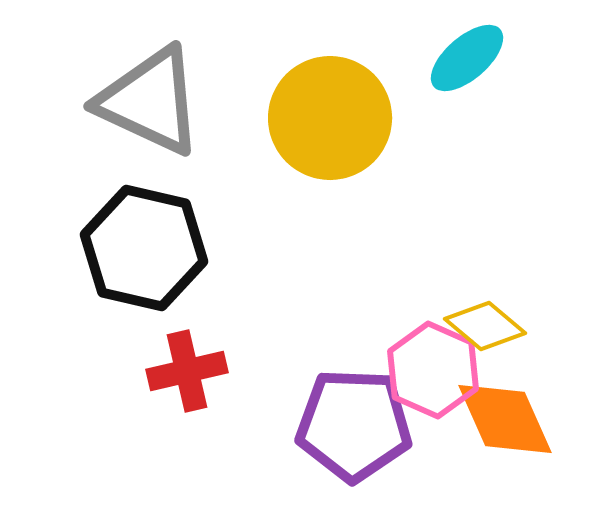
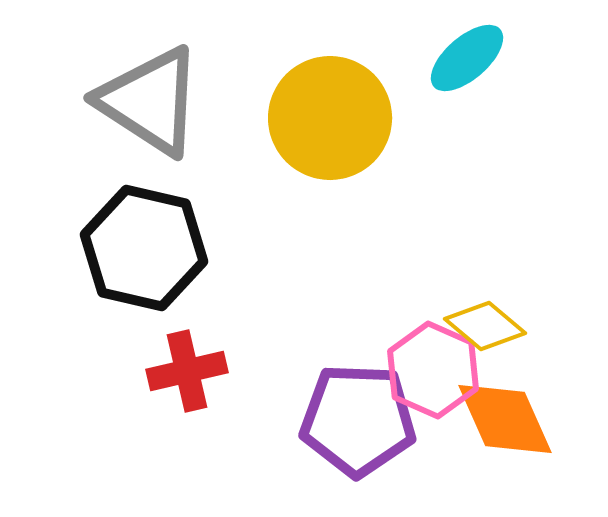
gray triangle: rotated 8 degrees clockwise
purple pentagon: moved 4 px right, 5 px up
